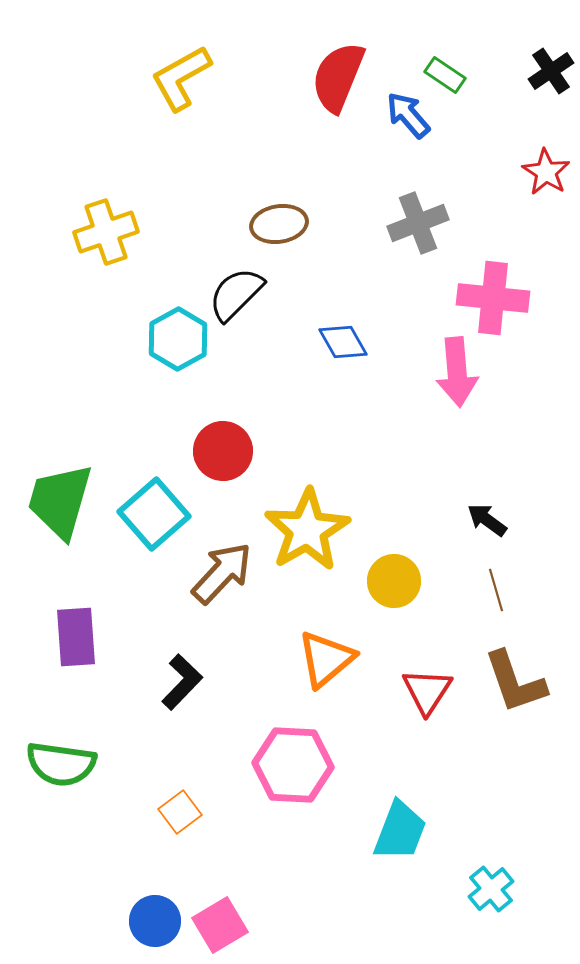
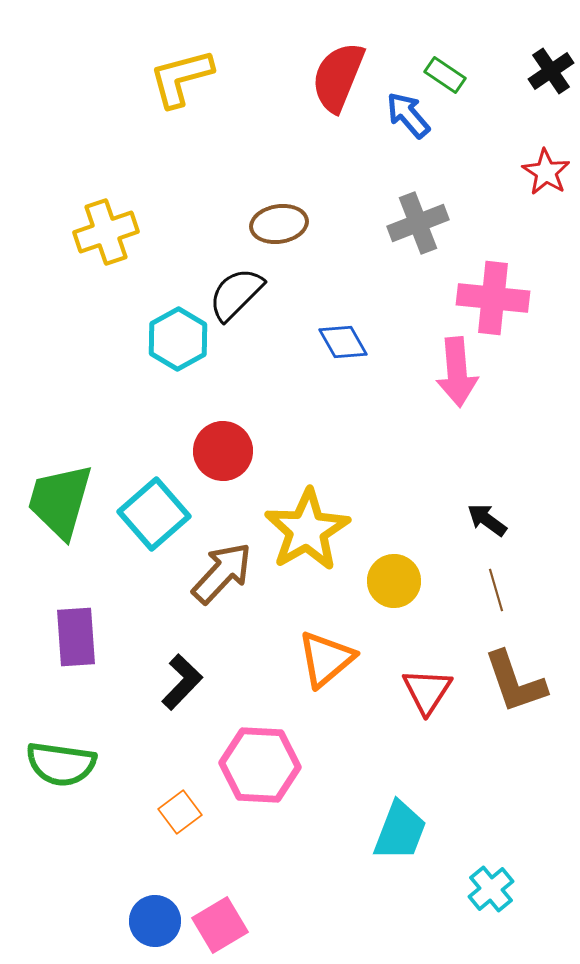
yellow L-shape: rotated 14 degrees clockwise
pink hexagon: moved 33 px left
